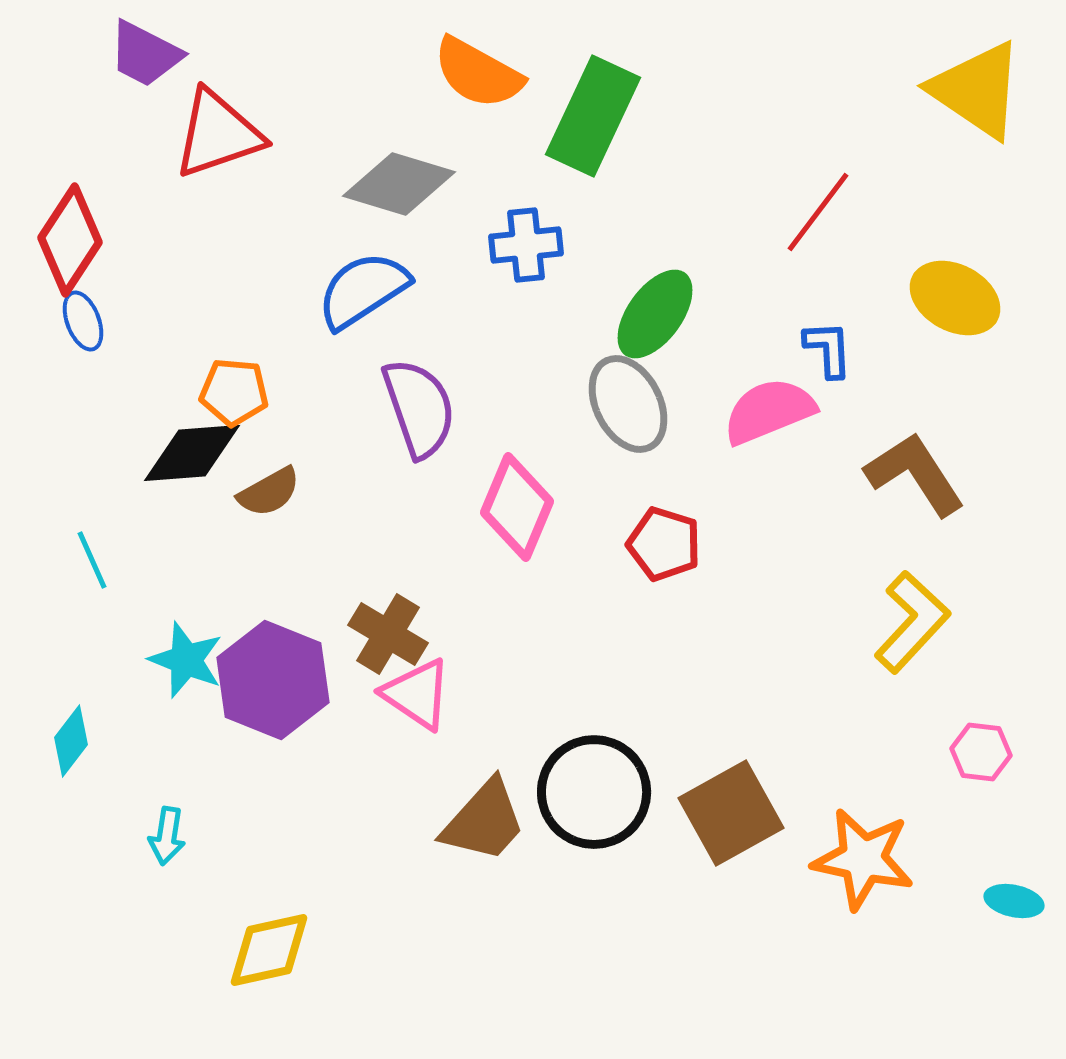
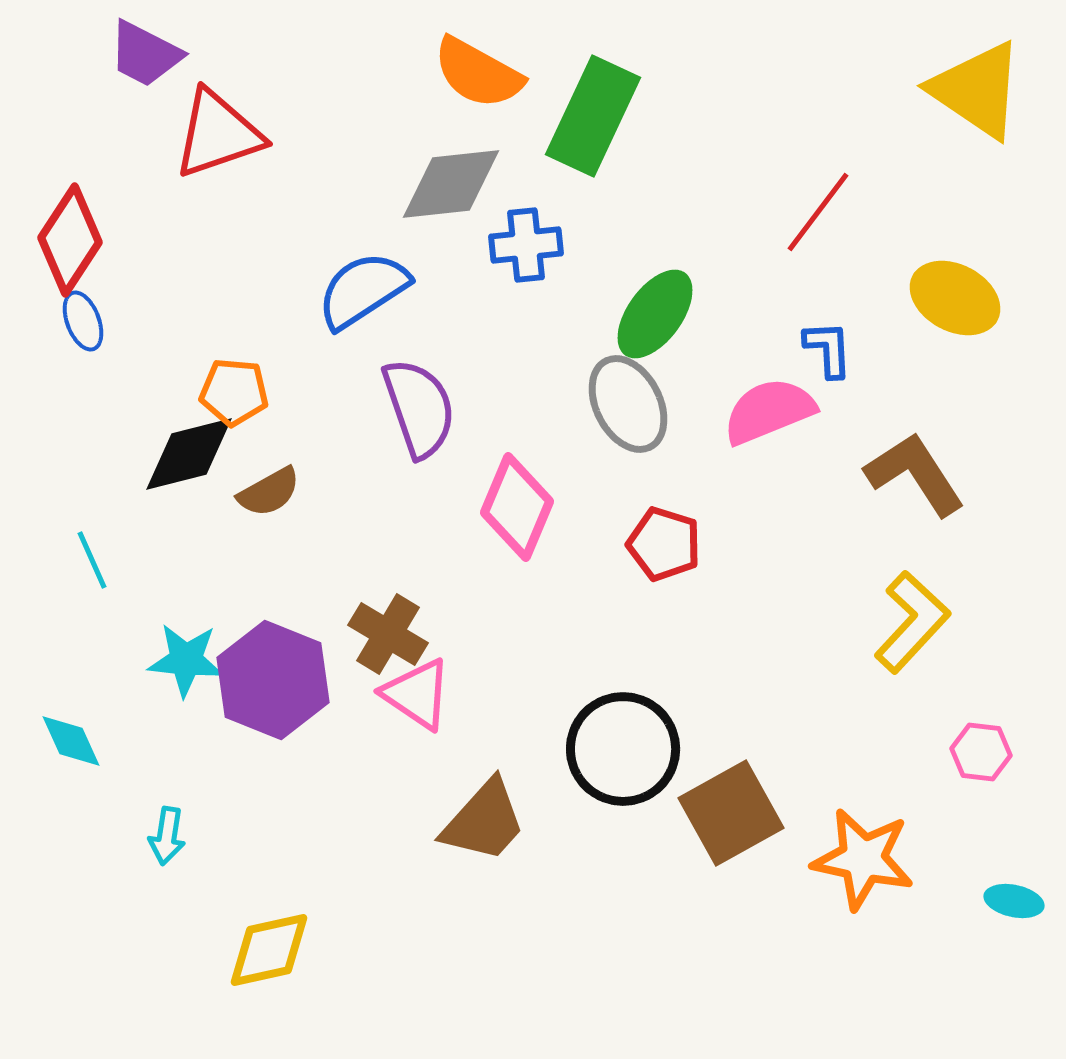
gray diamond: moved 52 px right; rotated 23 degrees counterclockwise
black diamond: moved 3 px left, 1 px down; rotated 10 degrees counterclockwise
cyan star: rotated 16 degrees counterclockwise
cyan diamond: rotated 62 degrees counterclockwise
black circle: moved 29 px right, 43 px up
